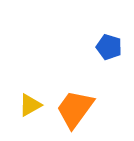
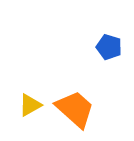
orange trapezoid: rotated 96 degrees clockwise
